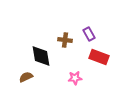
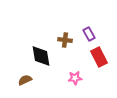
red rectangle: rotated 42 degrees clockwise
brown semicircle: moved 1 px left, 3 px down
